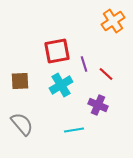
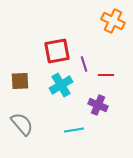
orange cross: rotated 30 degrees counterclockwise
red line: moved 1 px down; rotated 42 degrees counterclockwise
